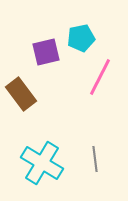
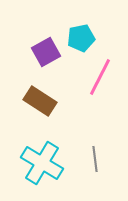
purple square: rotated 16 degrees counterclockwise
brown rectangle: moved 19 px right, 7 px down; rotated 20 degrees counterclockwise
